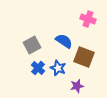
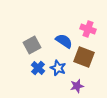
pink cross: moved 10 px down
